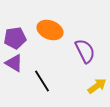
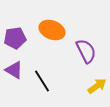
orange ellipse: moved 2 px right
purple semicircle: moved 1 px right
purple triangle: moved 7 px down
